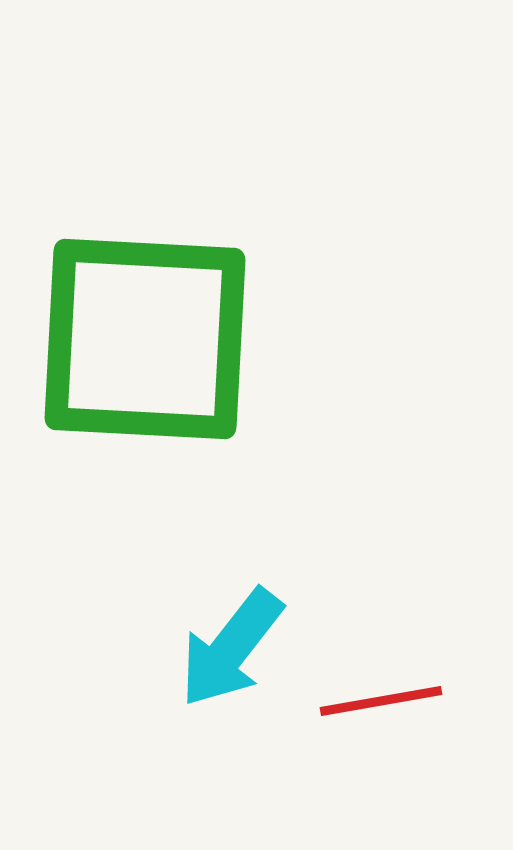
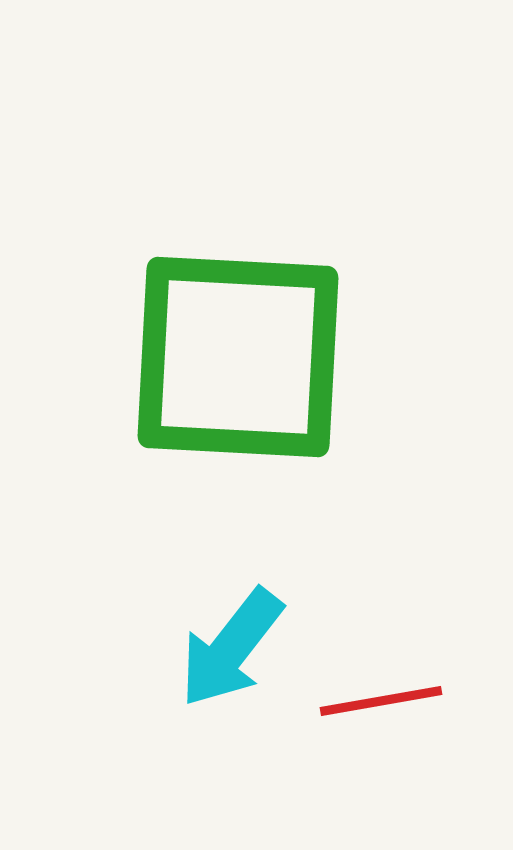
green square: moved 93 px right, 18 px down
